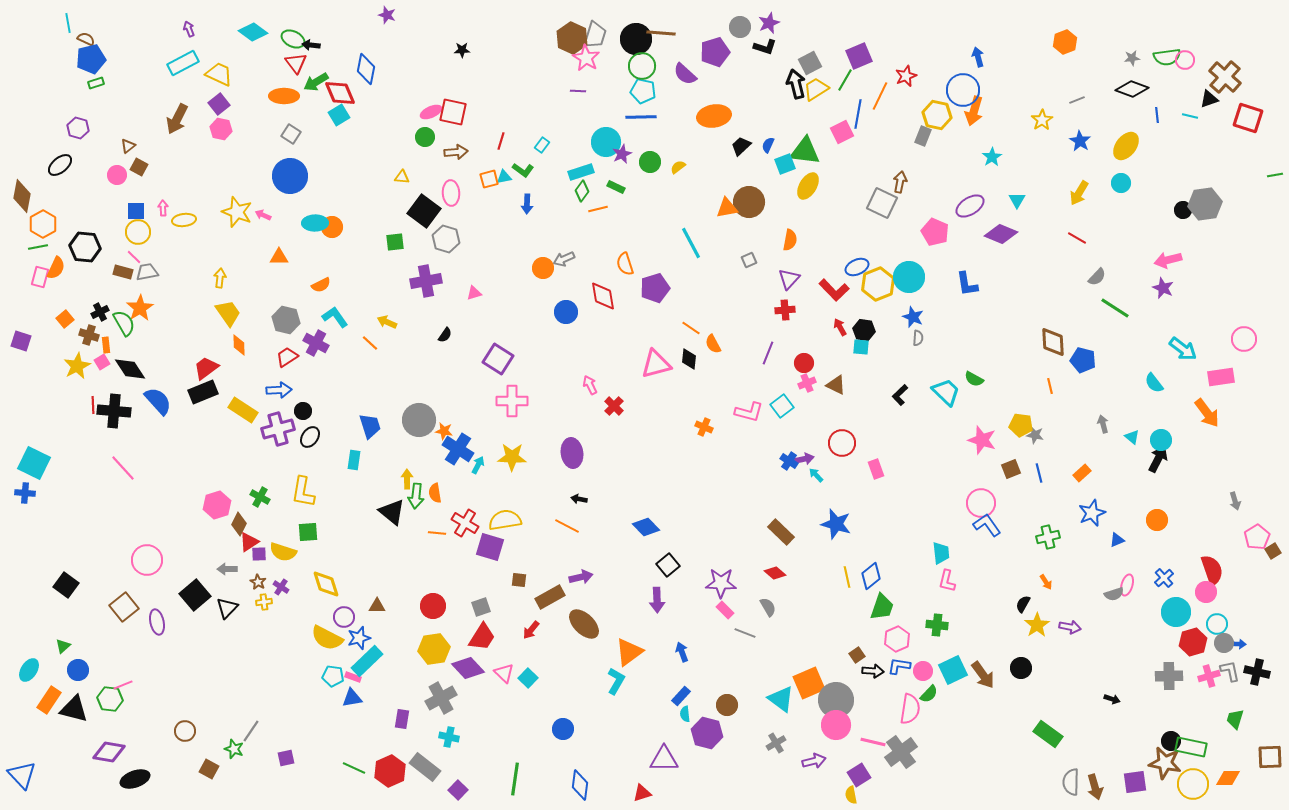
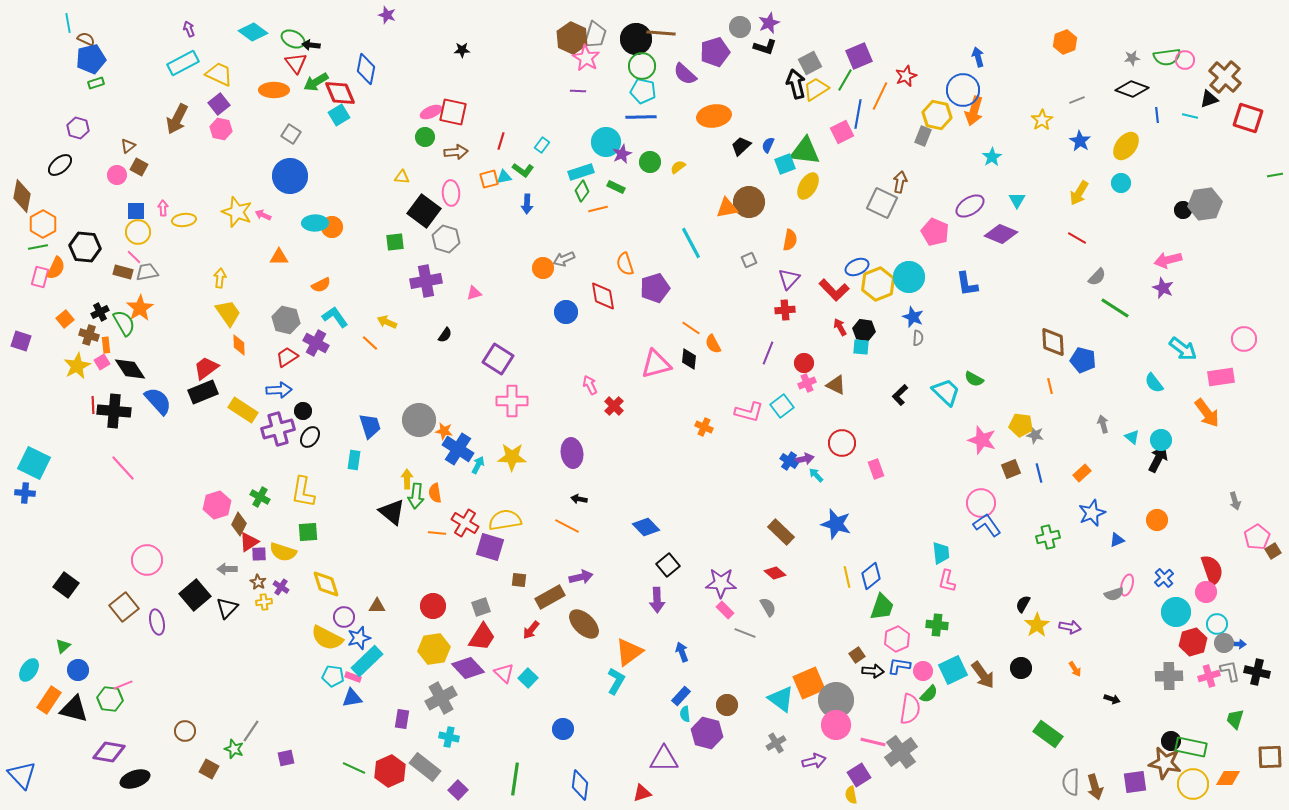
orange ellipse at (284, 96): moved 10 px left, 6 px up
orange arrow at (1046, 582): moved 29 px right, 87 px down
